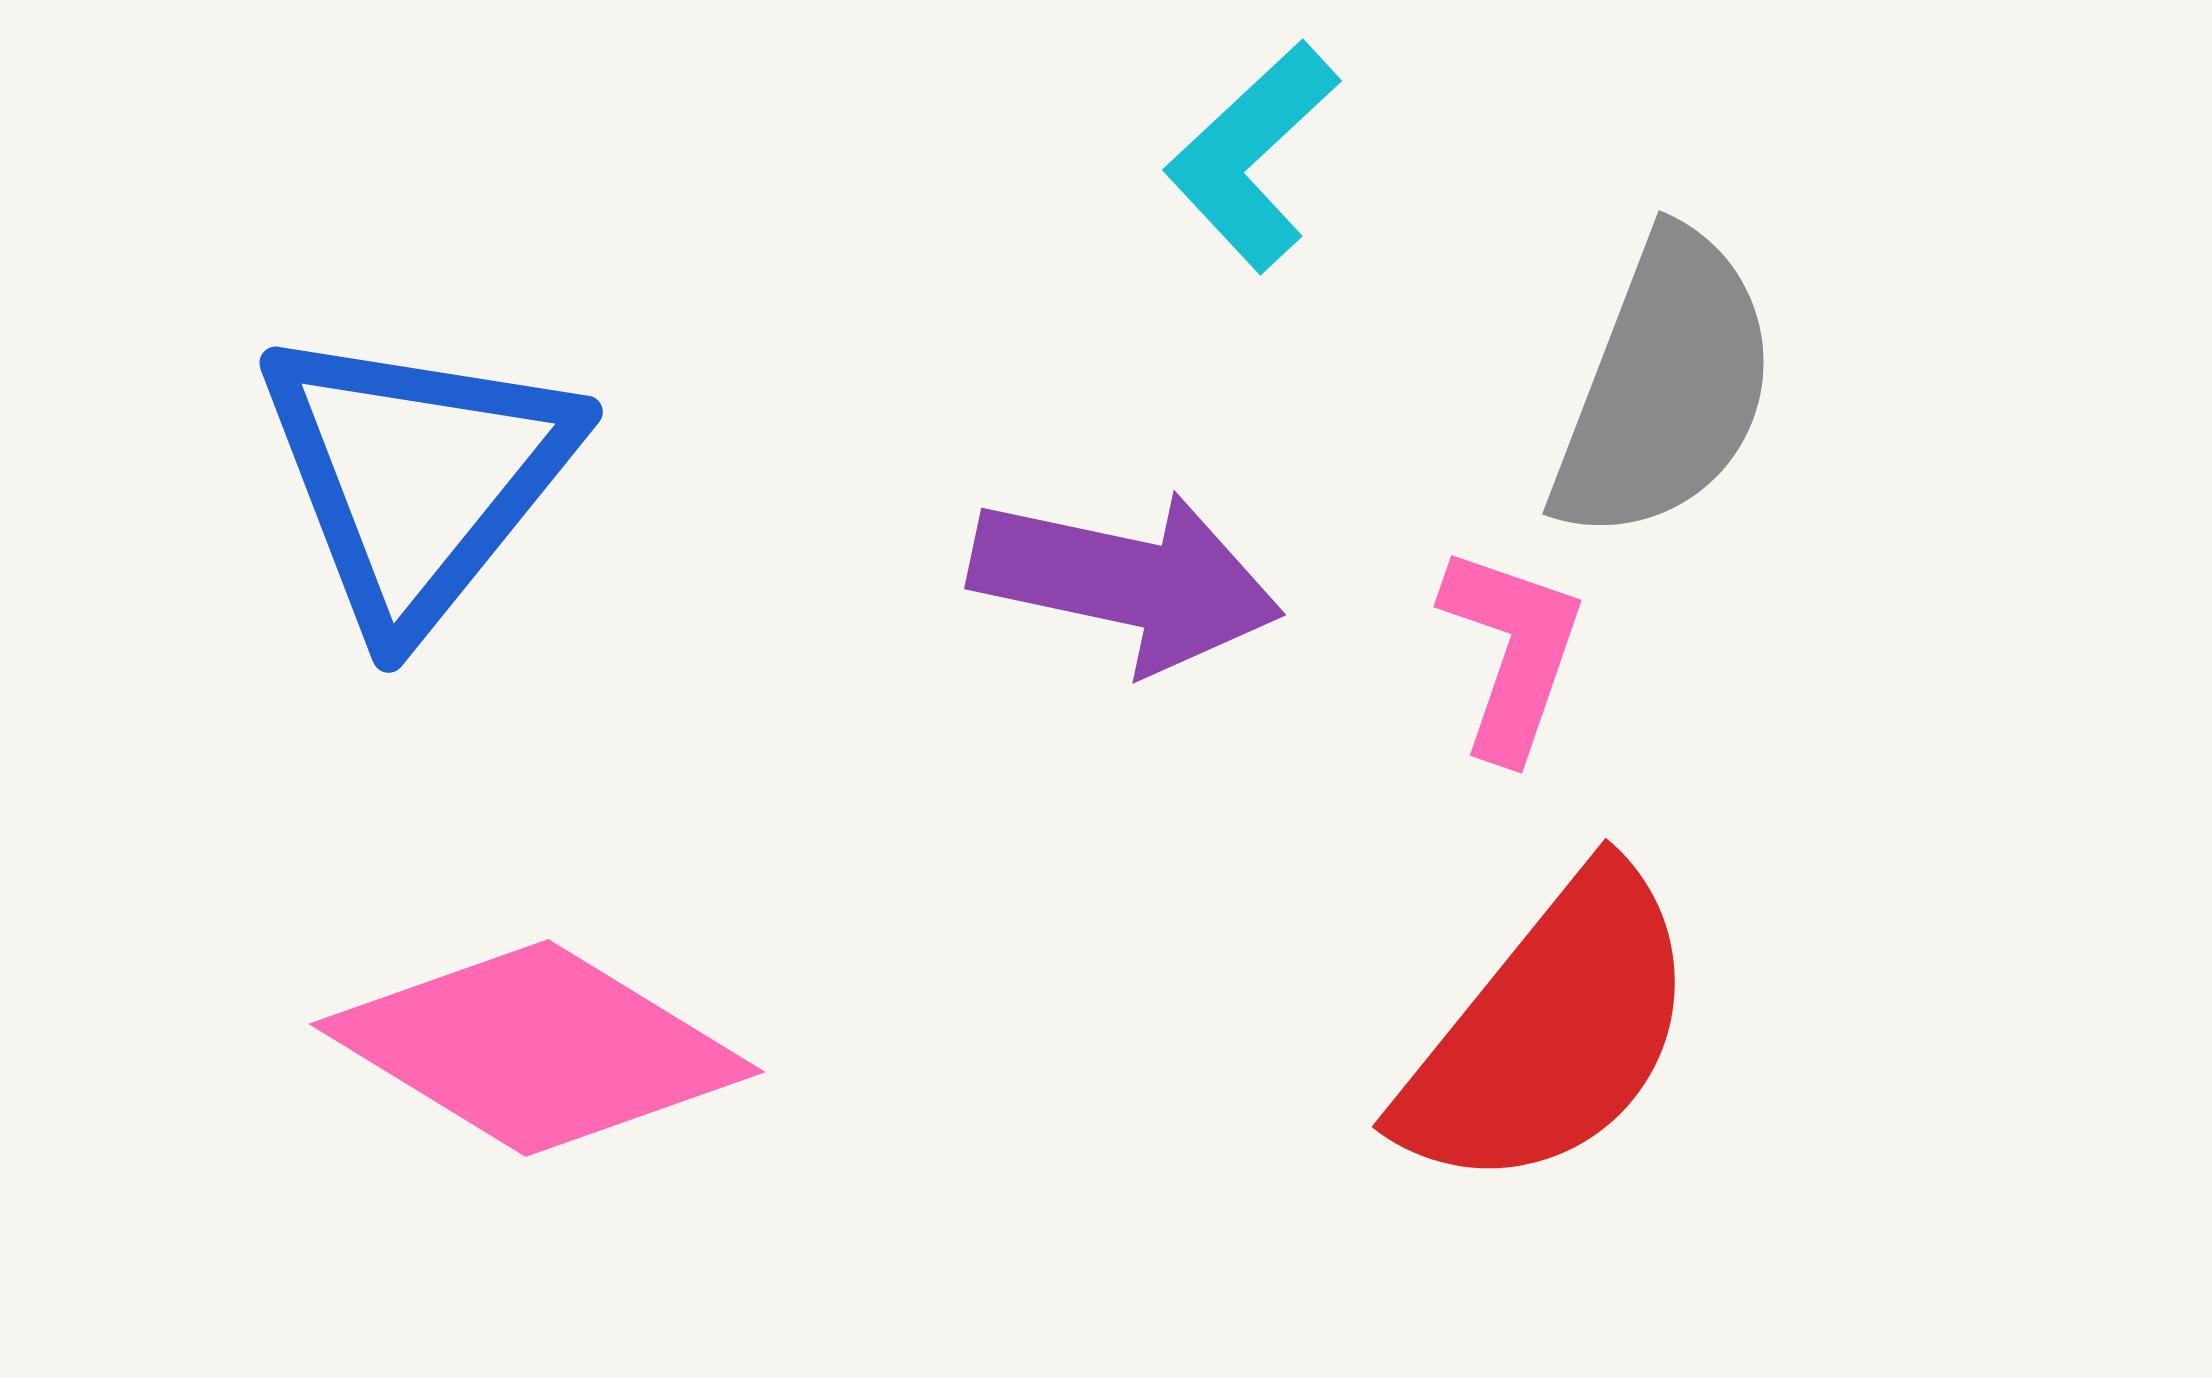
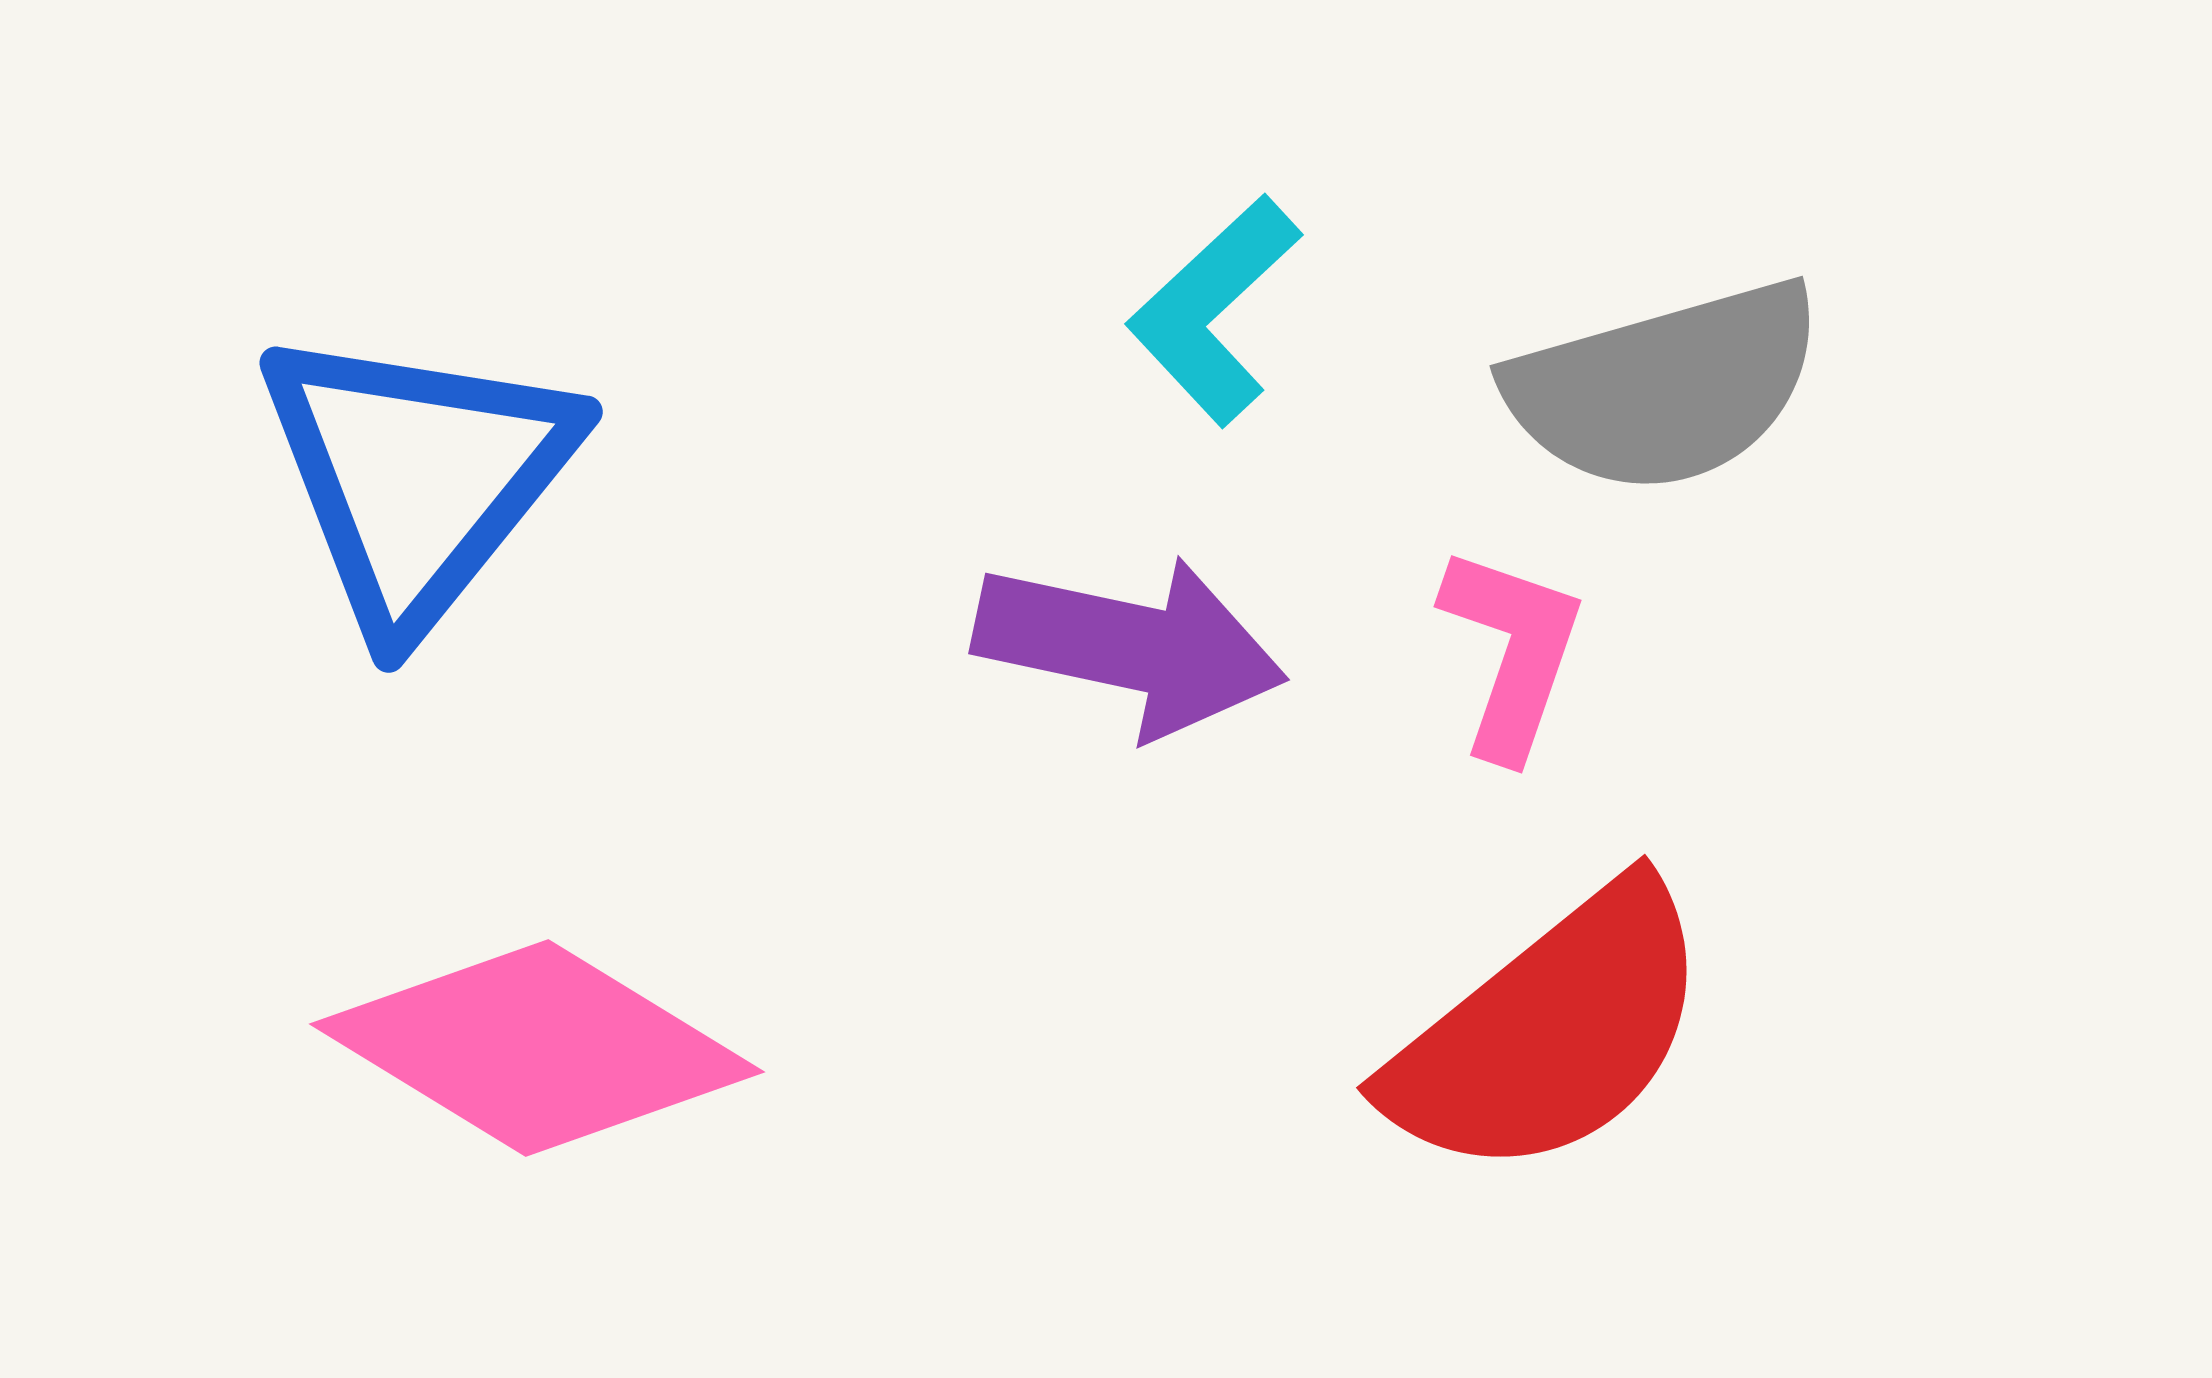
cyan L-shape: moved 38 px left, 154 px down
gray semicircle: rotated 53 degrees clockwise
purple arrow: moved 4 px right, 65 px down
red semicircle: rotated 12 degrees clockwise
